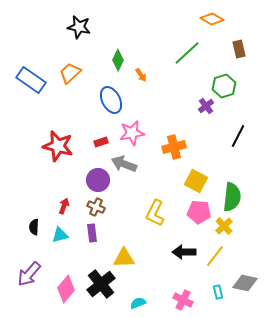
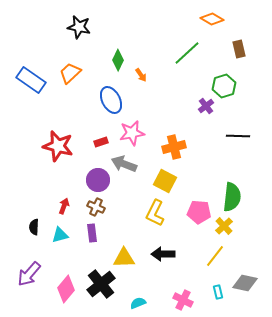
black line: rotated 65 degrees clockwise
yellow square: moved 31 px left
black arrow: moved 21 px left, 2 px down
